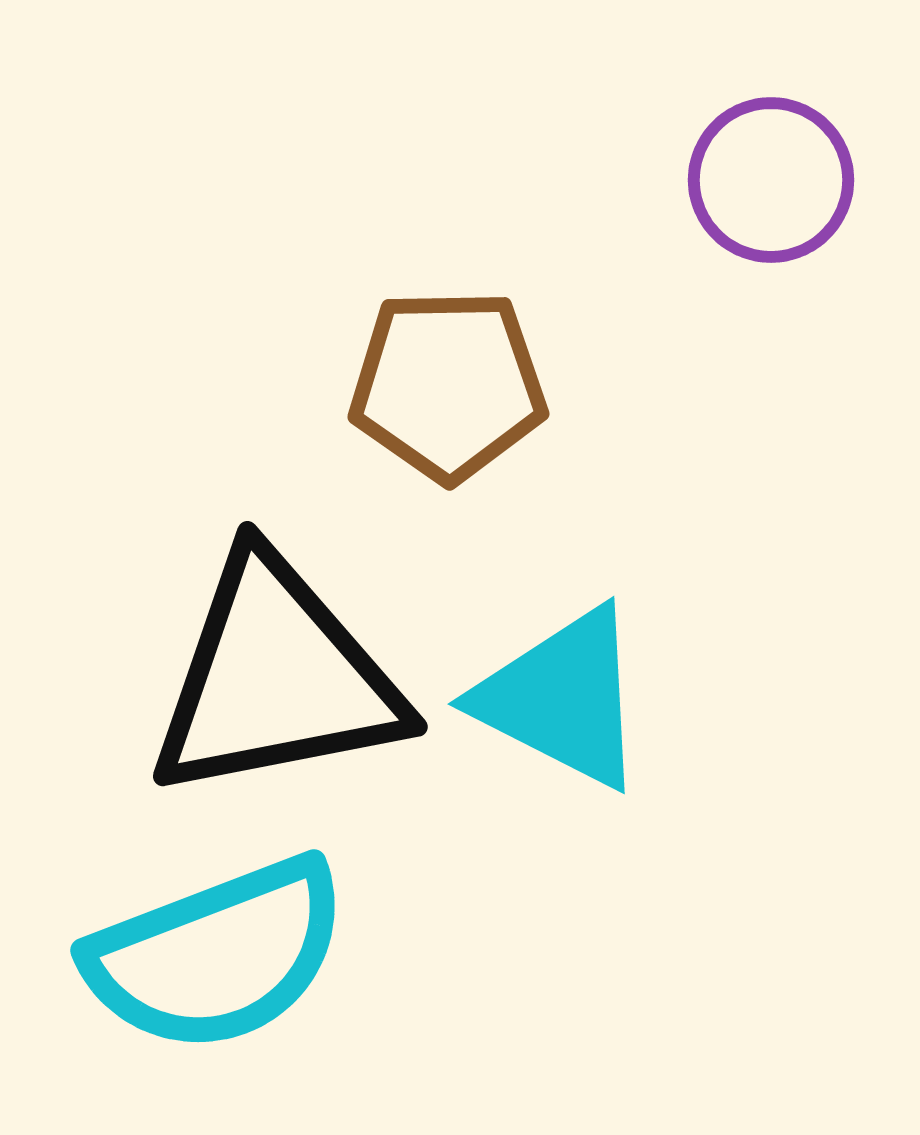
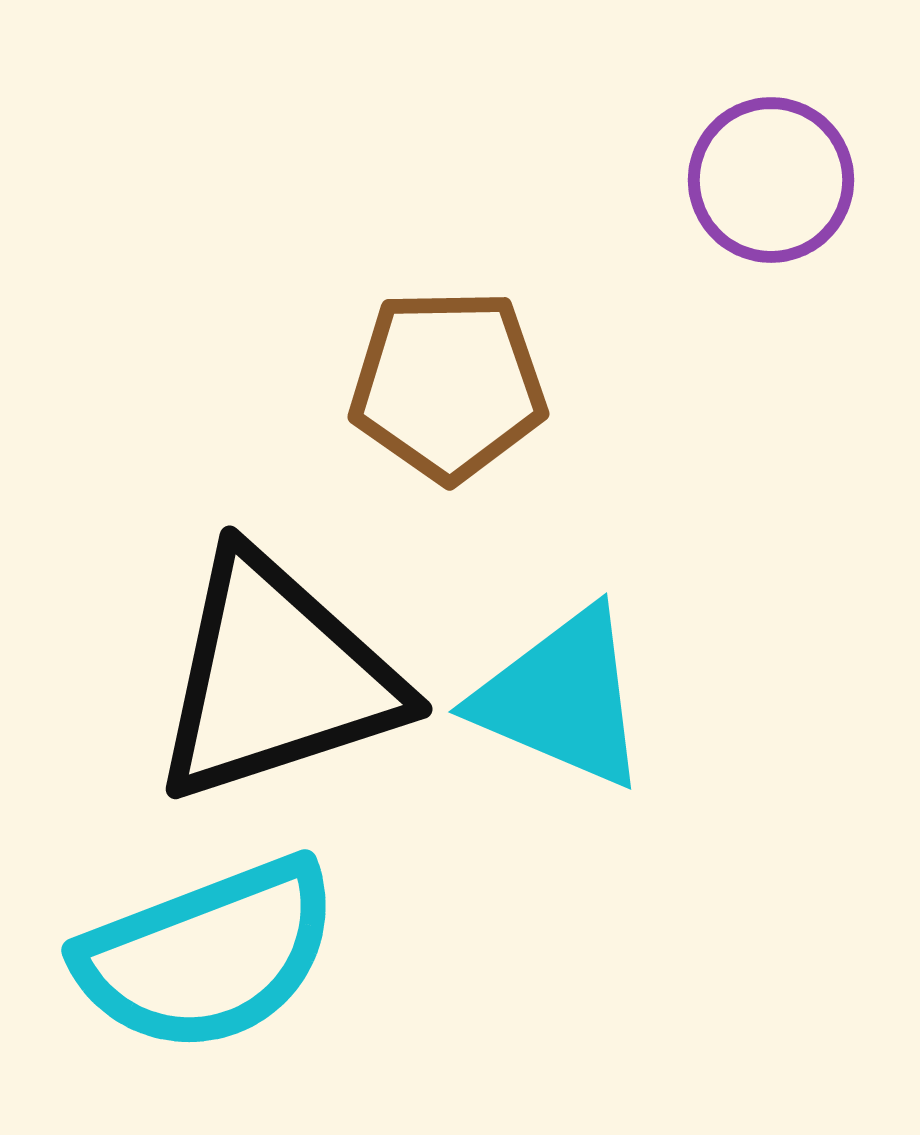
black triangle: rotated 7 degrees counterclockwise
cyan triangle: rotated 4 degrees counterclockwise
cyan semicircle: moved 9 px left
